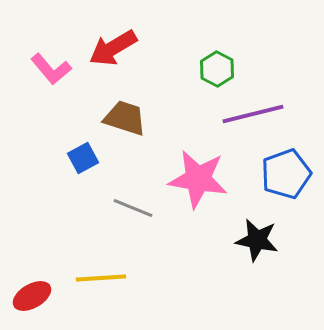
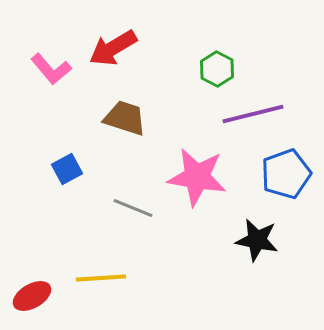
blue square: moved 16 px left, 11 px down
pink star: moved 1 px left, 2 px up
